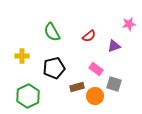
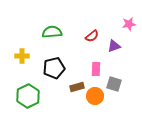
green semicircle: rotated 114 degrees clockwise
red semicircle: moved 3 px right
pink rectangle: rotated 56 degrees clockwise
